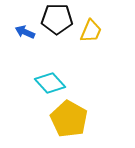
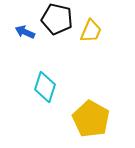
black pentagon: rotated 12 degrees clockwise
cyan diamond: moved 5 px left, 4 px down; rotated 60 degrees clockwise
yellow pentagon: moved 22 px right
